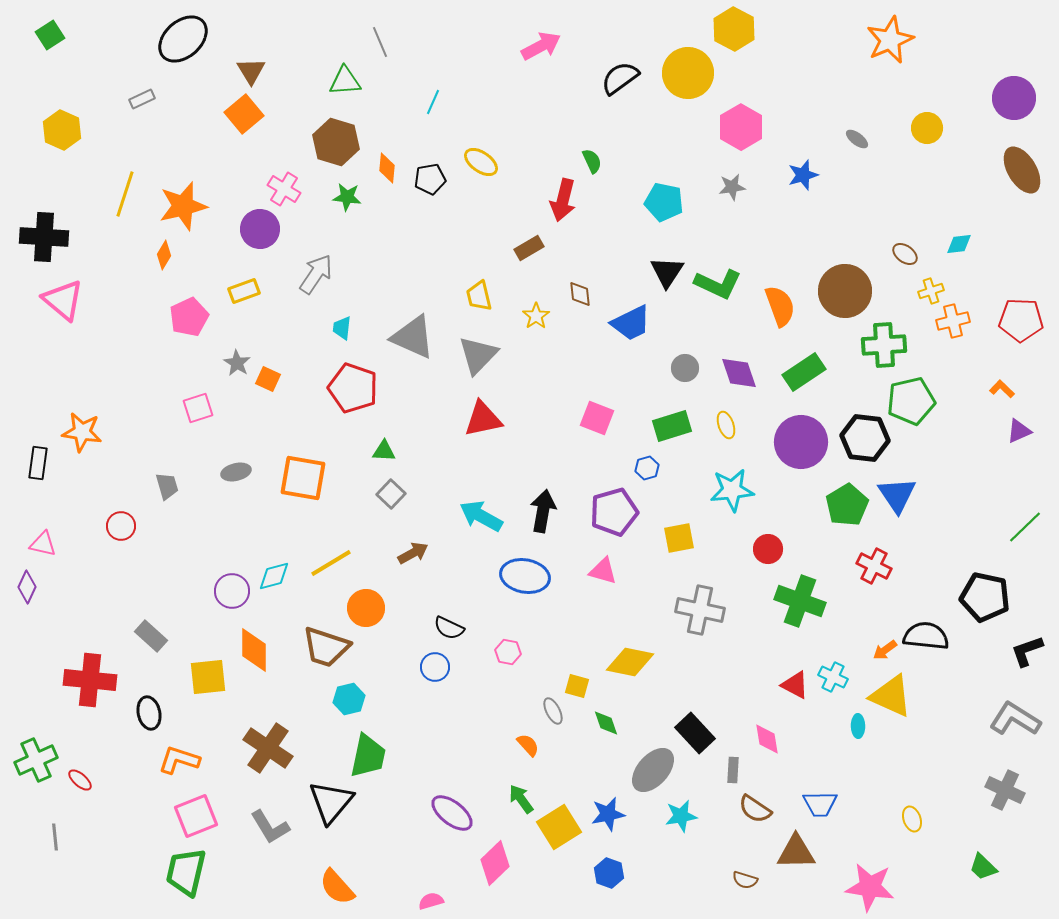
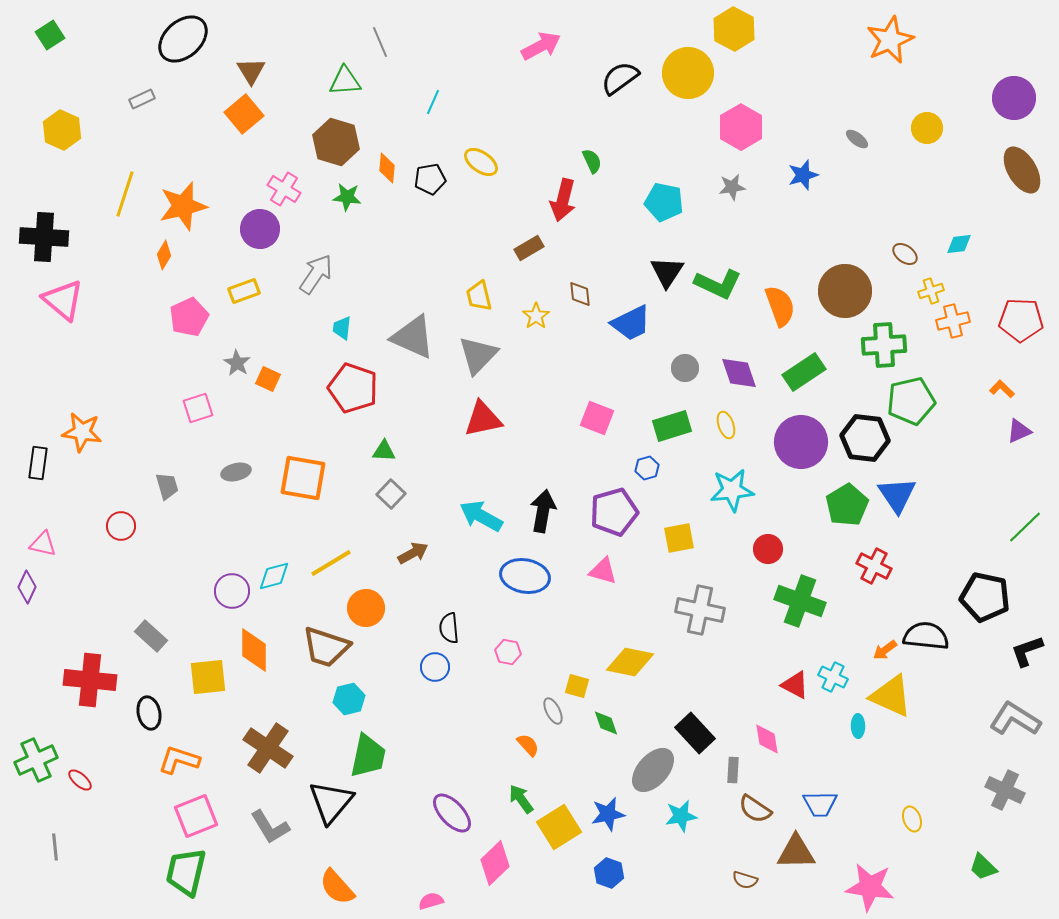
black semicircle at (449, 628): rotated 60 degrees clockwise
purple ellipse at (452, 813): rotated 9 degrees clockwise
gray line at (55, 837): moved 10 px down
